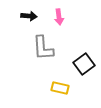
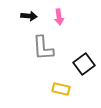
yellow rectangle: moved 1 px right, 1 px down
